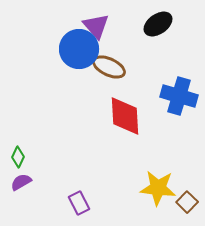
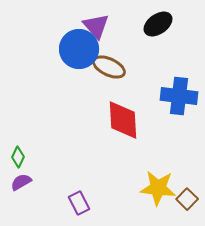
blue cross: rotated 9 degrees counterclockwise
red diamond: moved 2 px left, 4 px down
brown square: moved 3 px up
